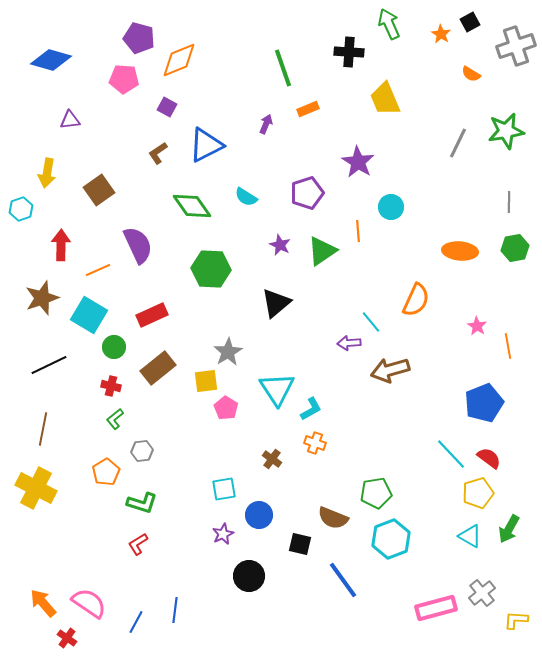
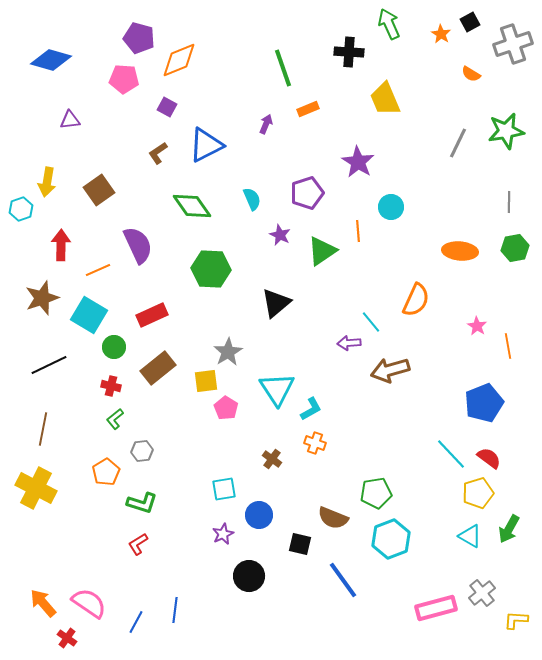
gray cross at (516, 46): moved 3 px left, 2 px up
yellow arrow at (47, 173): moved 9 px down
cyan semicircle at (246, 197): moved 6 px right, 2 px down; rotated 145 degrees counterclockwise
purple star at (280, 245): moved 10 px up
